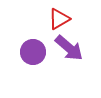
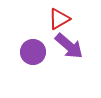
purple arrow: moved 2 px up
